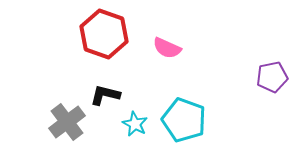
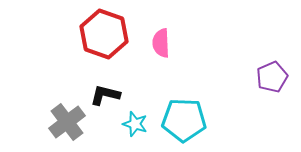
pink semicircle: moved 6 px left, 5 px up; rotated 64 degrees clockwise
purple pentagon: rotated 12 degrees counterclockwise
cyan pentagon: rotated 18 degrees counterclockwise
cyan star: rotated 10 degrees counterclockwise
